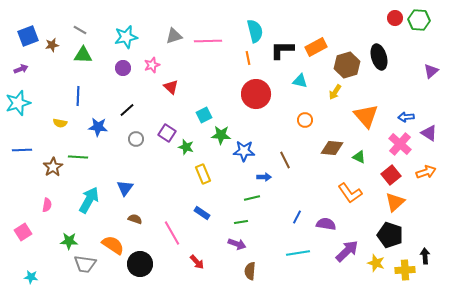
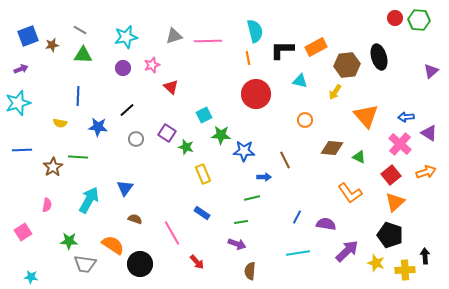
brown hexagon at (347, 65): rotated 10 degrees clockwise
